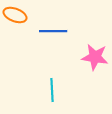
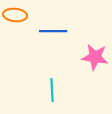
orange ellipse: rotated 15 degrees counterclockwise
